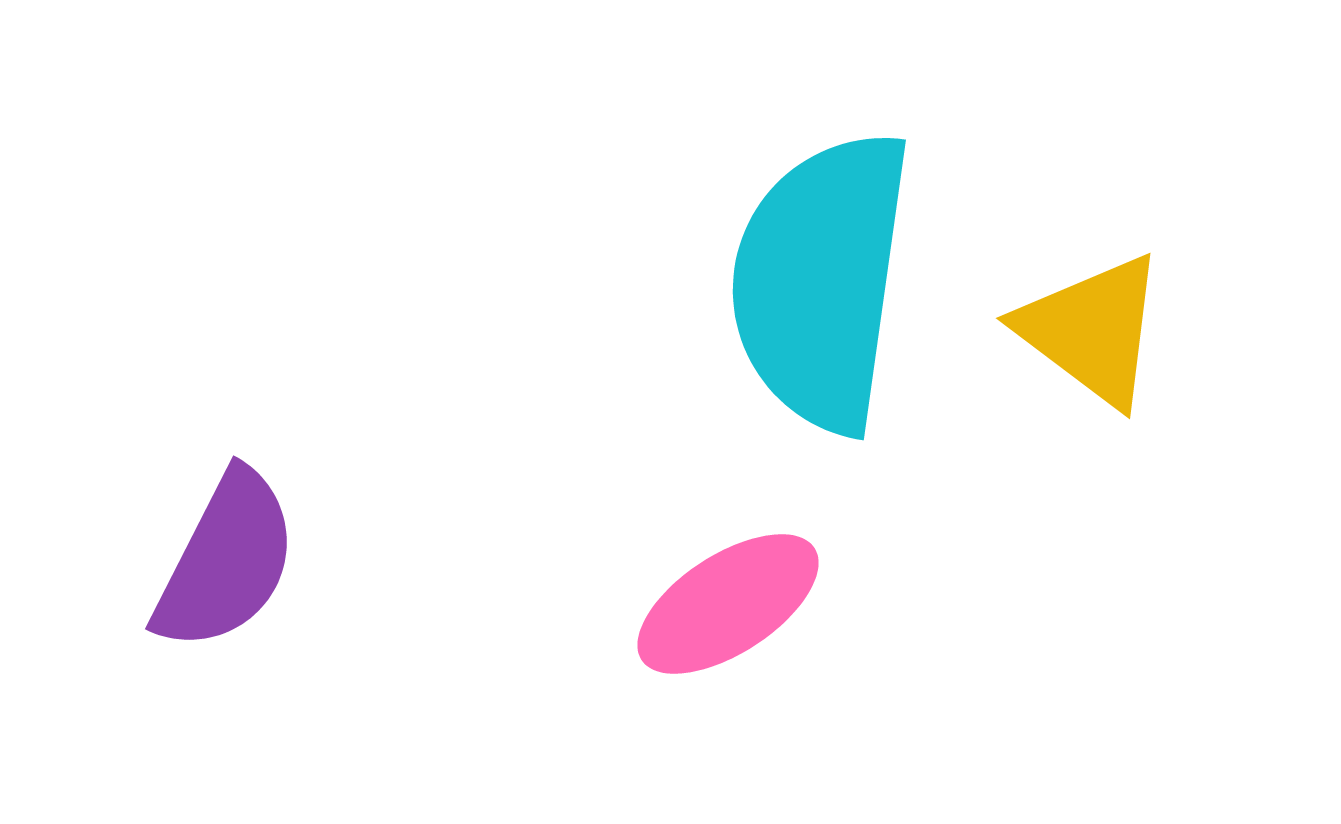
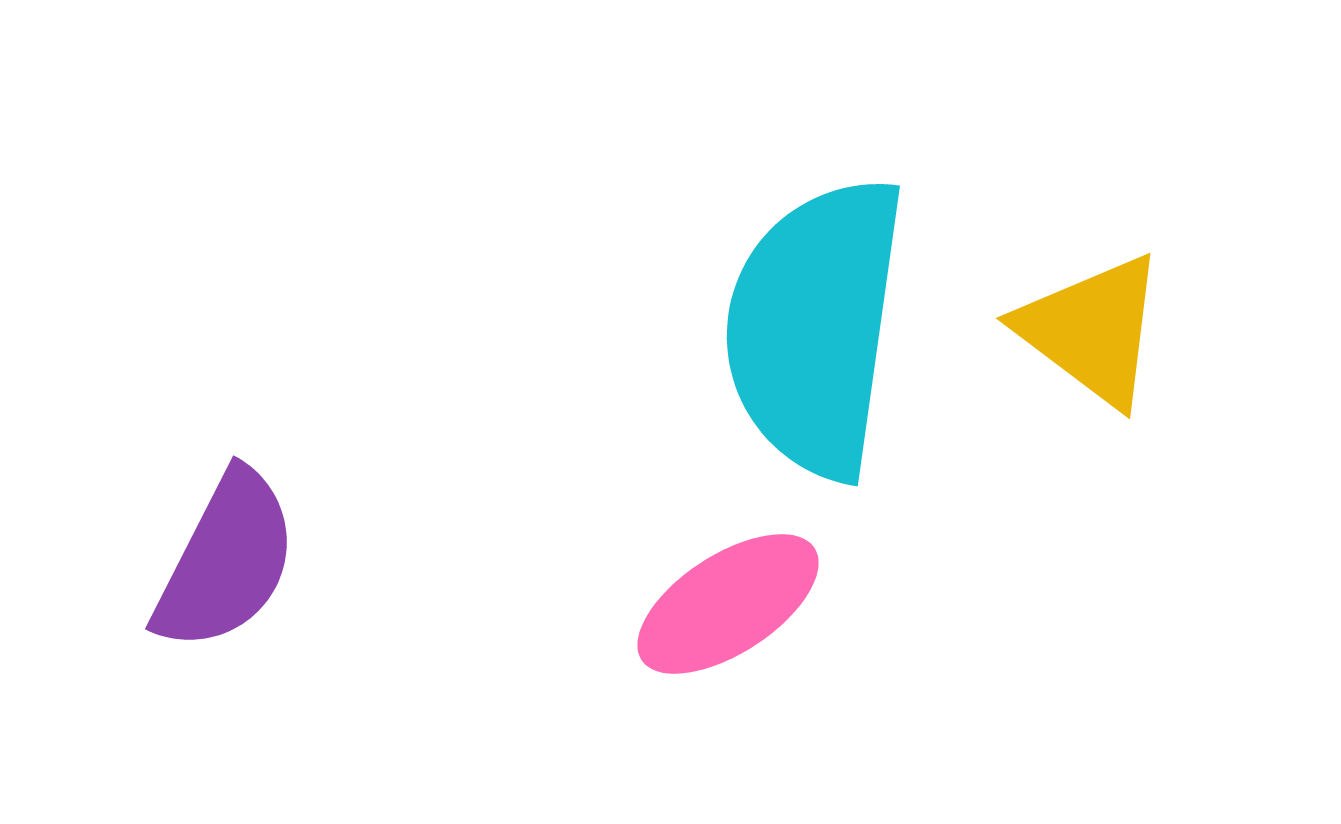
cyan semicircle: moved 6 px left, 46 px down
